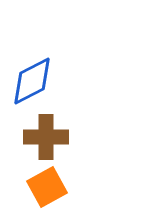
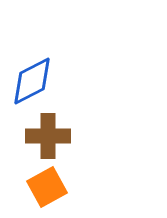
brown cross: moved 2 px right, 1 px up
